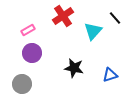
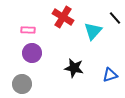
red cross: moved 1 px down; rotated 25 degrees counterclockwise
pink rectangle: rotated 32 degrees clockwise
